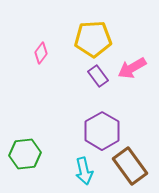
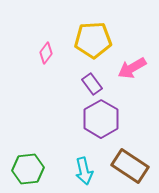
yellow pentagon: moved 1 px down
pink diamond: moved 5 px right
purple rectangle: moved 6 px left, 8 px down
purple hexagon: moved 1 px left, 12 px up
green hexagon: moved 3 px right, 15 px down
brown rectangle: rotated 21 degrees counterclockwise
